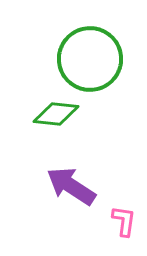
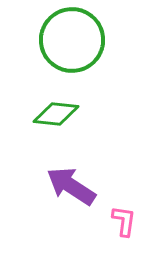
green circle: moved 18 px left, 19 px up
